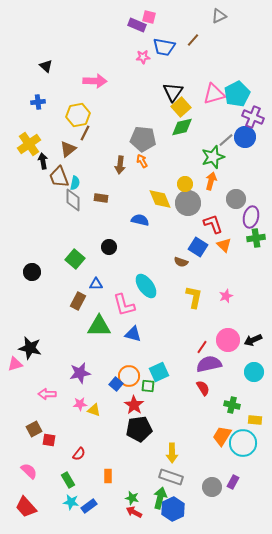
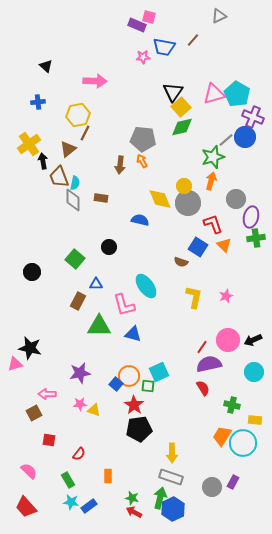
cyan pentagon at (237, 94): rotated 15 degrees counterclockwise
yellow circle at (185, 184): moved 1 px left, 2 px down
brown square at (34, 429): moved 16 px up
